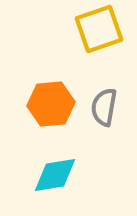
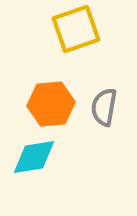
yellow square: moved 23 px left
cyan diamond: moved 21 px left, 18 px up
